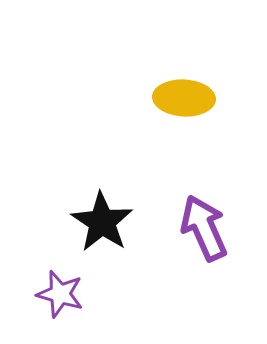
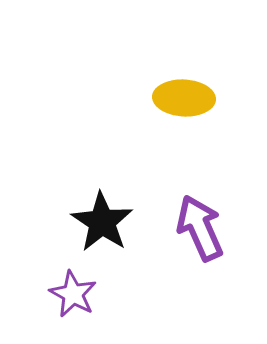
purple arrow: moved 4 px left
purple star: moved 13 px right; rotated 12 degrees clockwise
